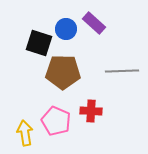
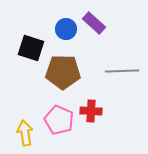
black square: moved 8 px left, 5 px down
pink pentagon: moved 3 px right, 1 px up
